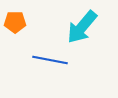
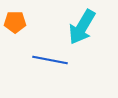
cyan arrow: rotated 9 degrees counterclockwise
